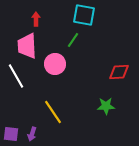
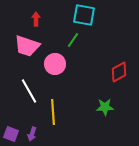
pink trapezoid: rotated 68 degrees counterclockwise
red diamond: rotated 25 degrees counterclockwise
white line: moved 13 px right, 15 px down
green star: moved 1 px left, 1 px down
yellow line: rotated 30 degrees clockwise
purple square: rotated 14 degrees clockwise
